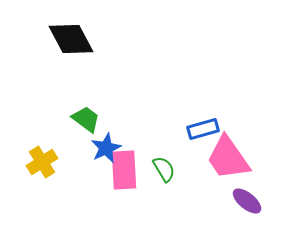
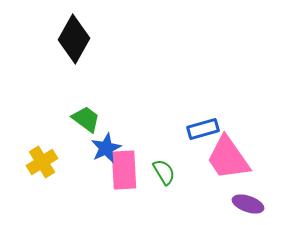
black diamond: moved 3 px right; rotated 57 degrees clockwise
green semicircle: moved 3 px down
purple ellipse: moved 1 px right, 3 px down; rotated 20 degrees counterclockwise
